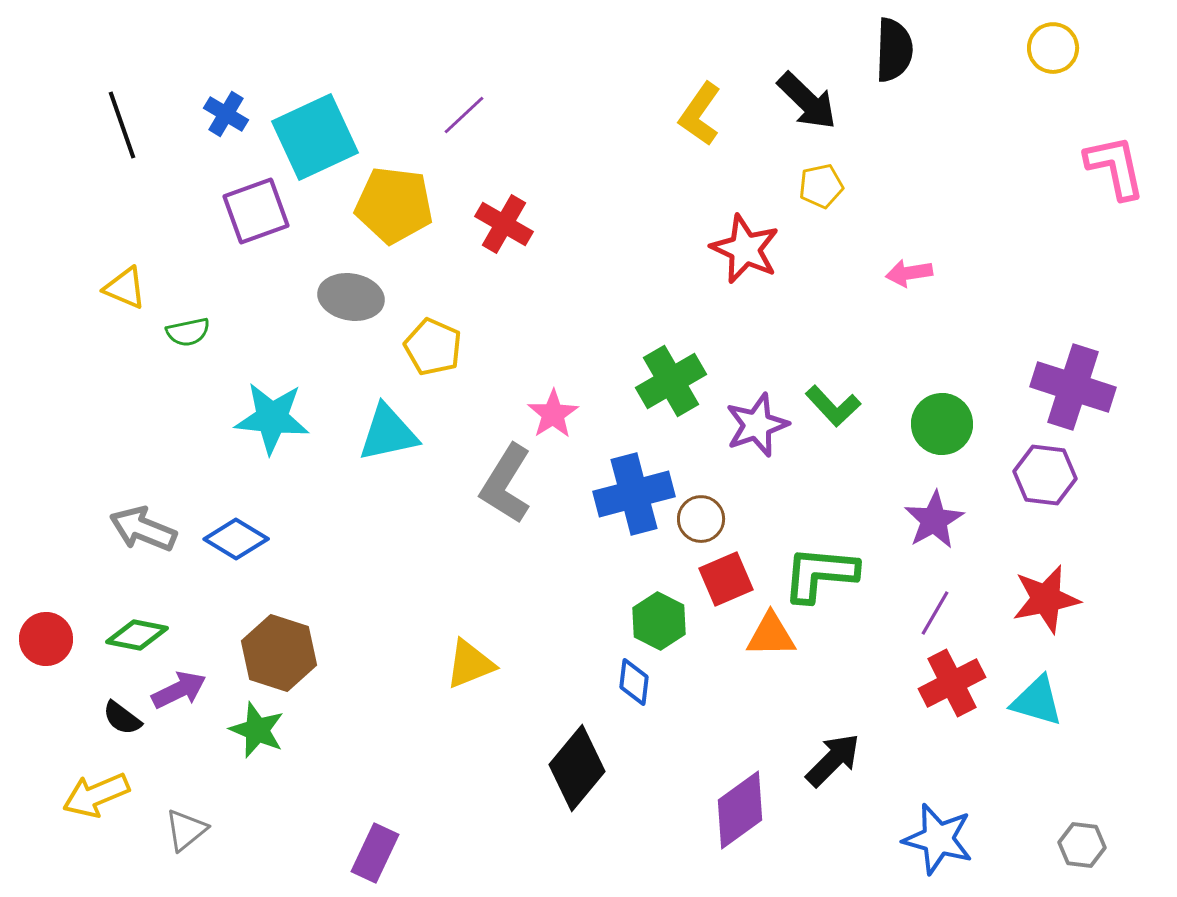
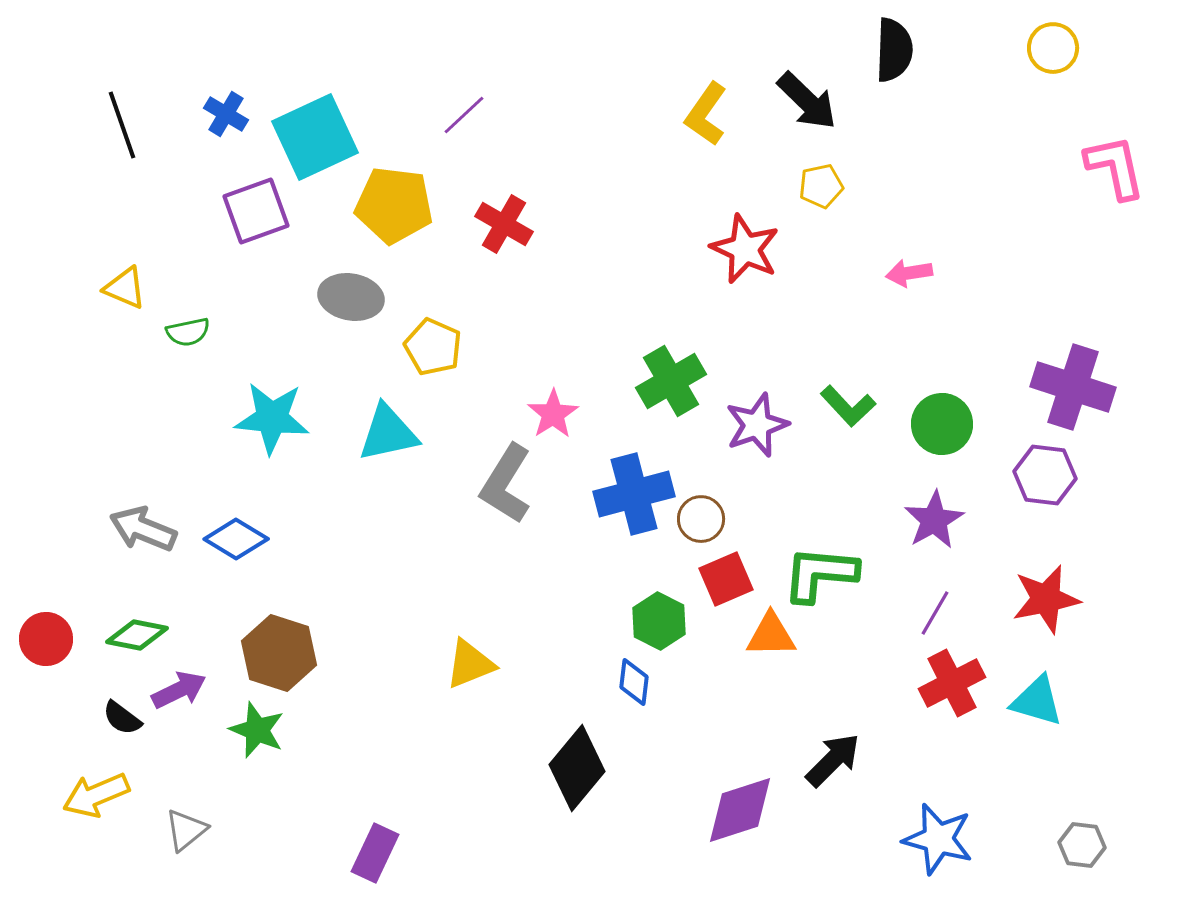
yellow L-shape at (700, 114): moved 6 px right
green L-shape at (833, 406): moved 15 px right
purple diamond at (740, 810): rotated 18 degrees clockwise
